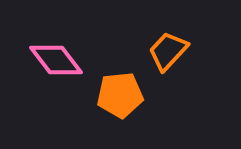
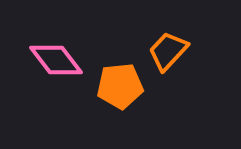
orange pentagon: moved 9 px up
